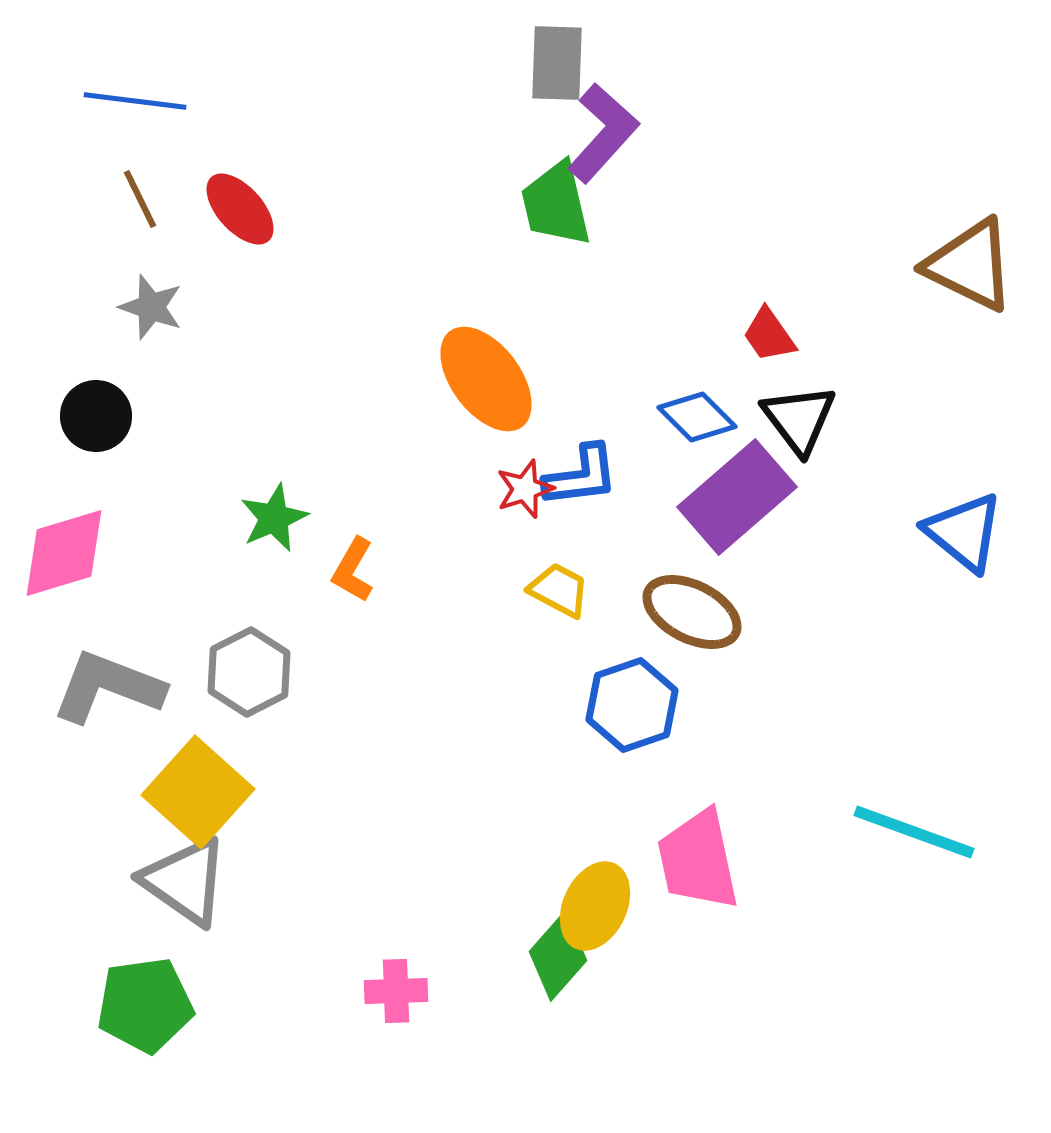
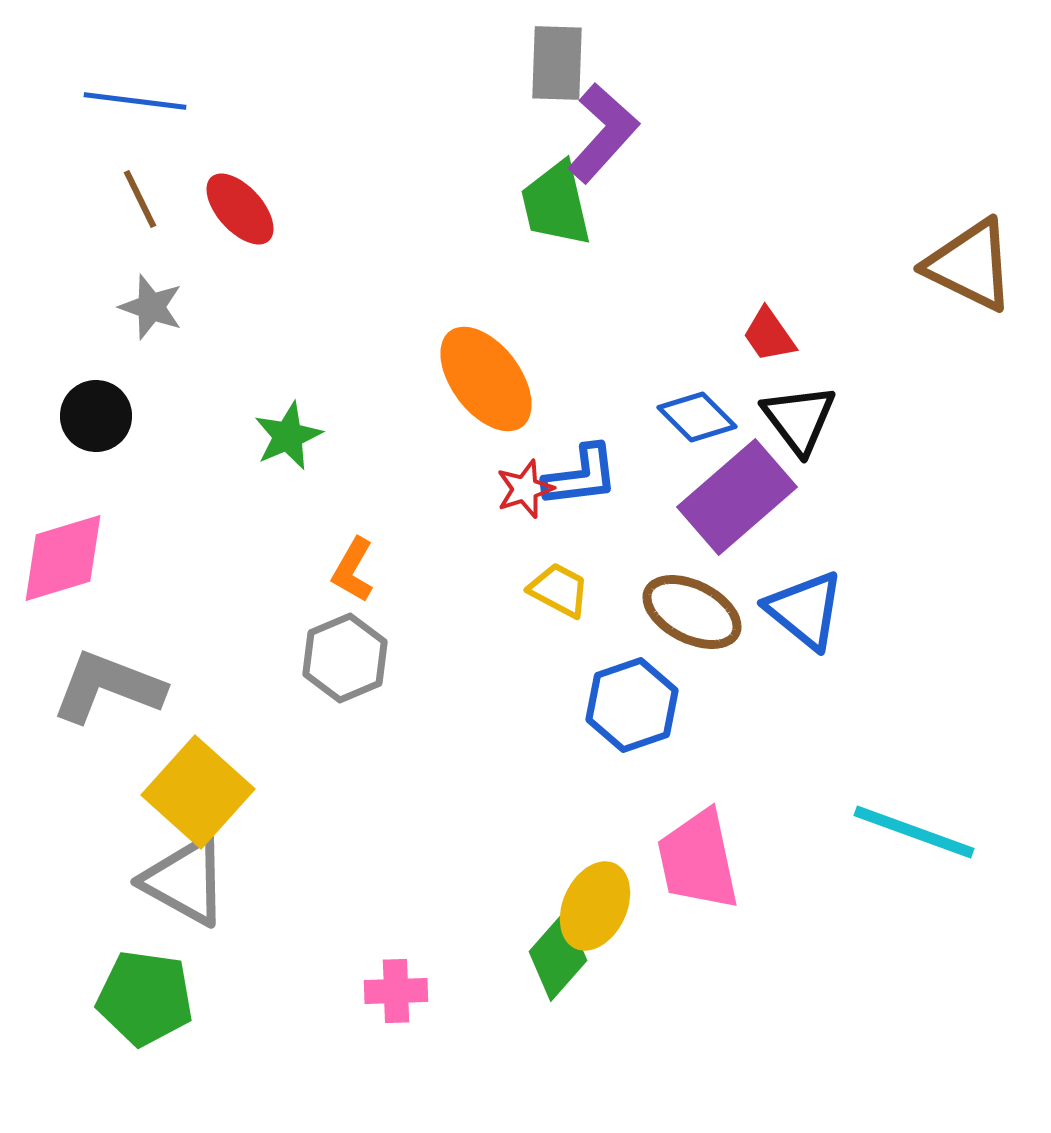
green star: moved 14 px right, 82 px up
blue triangle: moved 159 px left, 78 px down
pink diamond: moved 1 px left, 5 px down
gray hexagon: moved 96 px right, 14 px up; rotated 4 degrees clockwise
gray triangle: rotated 6 degrees counterclockwise
green pentagon: moved 7 px up; rotated 16 degrees clockwise
